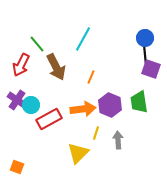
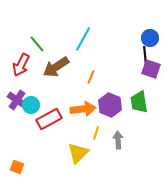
blue circle: moved 5 px right
brown arrow: rotated 84 degrees clockwise
